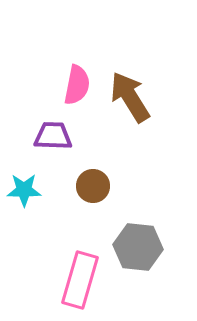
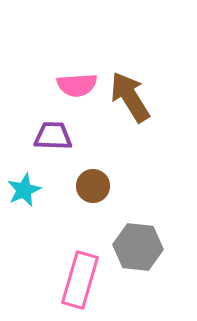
pink semicircle: rotated 75 degrees clockwise
cyan star: rotated 24 degrees counterclockwise
